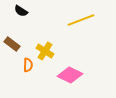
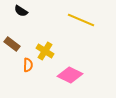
yellow line: rotated 44 degrees clockwise
